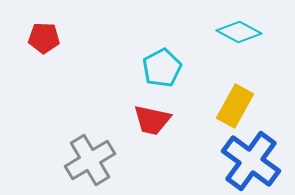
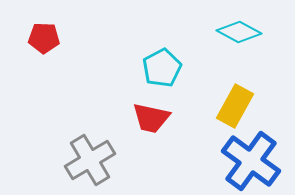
red trapezoid: moved 1 px left, 2 px up
